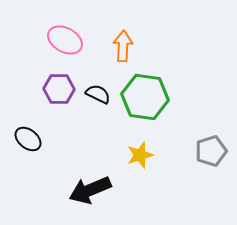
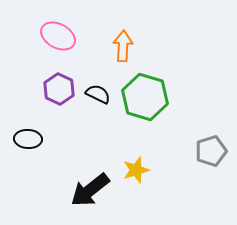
pink ellipse: moved 7 px left, 4 px up
purple hexagon: rotated 24 degrees clockwise
green hexagon: rotated 9 degrees clockwise
black ellipse: rotated 36 degrees counterclockwise
yellow star: moved 4 px left, 15 px down
black arrow: rotated 15 degrees counterclockwise
